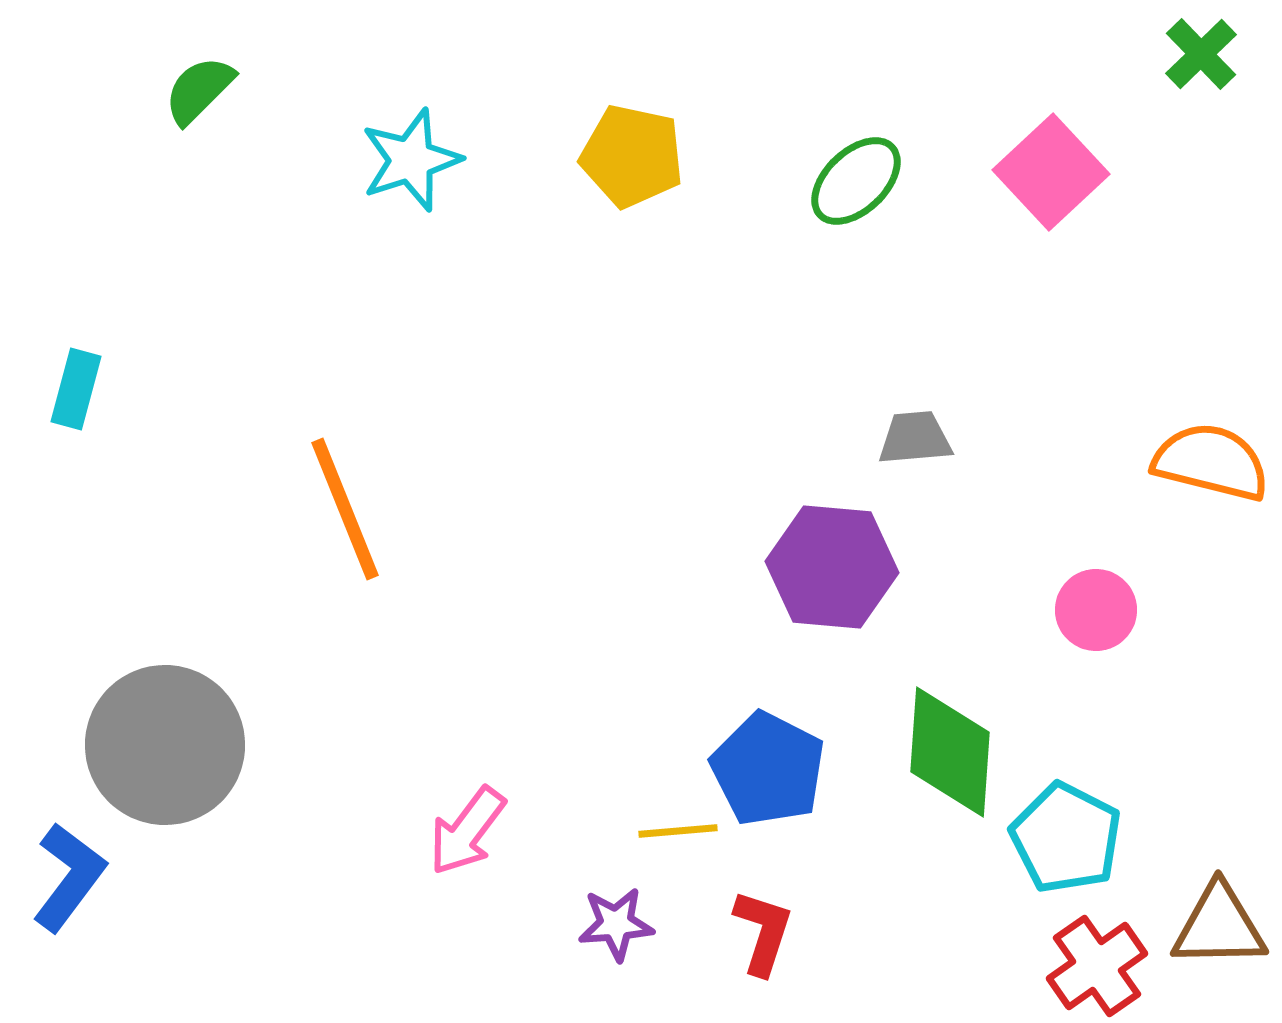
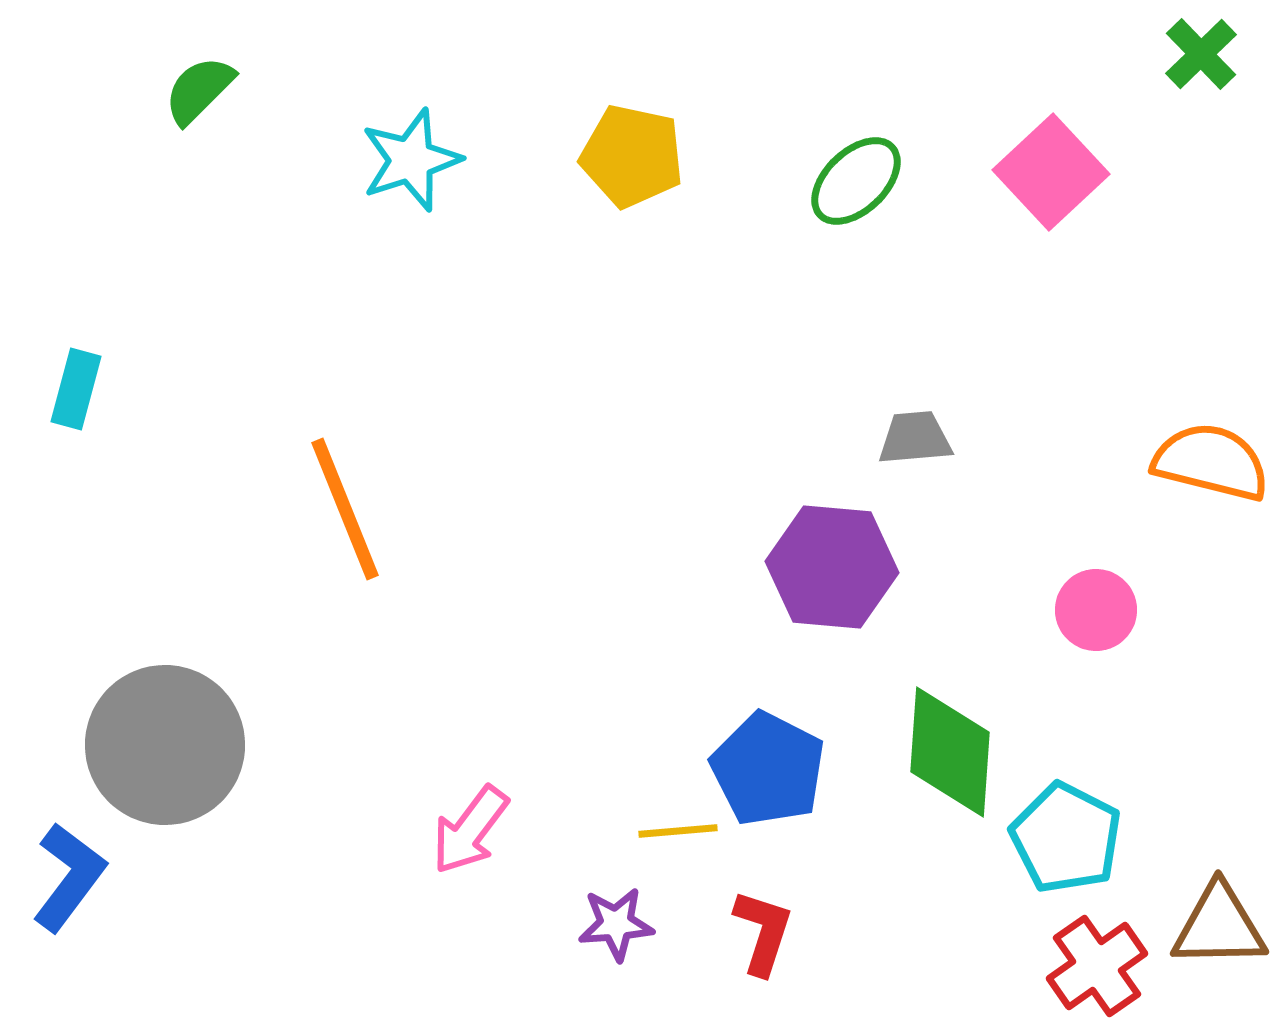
pink arrow: moved 3 px right, 1 px up
